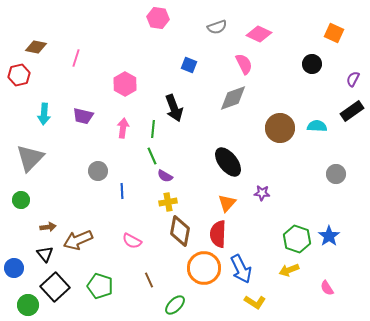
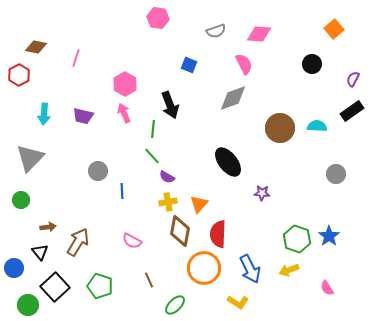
gray semicircle at (217, 27): moved 1 px left, 4 px down
orange square at (334, 33): moved 4 px up; rotated 24 degrees clockwise
pink diamond at (259, 34): rotated 20 degrees counterclockwise
red hexagon at (19, 75): rotated 15 degrees counterclockwise
black arrow at (174, 108): moved 4 px left, 3 px up
pink arrow at (123, 128): moved 1 px right, 15 px up; rotated 30 degrees counterclockwise
green line at (152, 156): rotated 18 degrees counterclockwise
purple semicircle at (165, 176): moved 2 px right, 1 px down
orange triangle at (227, 203): moved 28 px left, 1 px down
brown arrow at (78, 240): moved 2 px down; rotated 144 degrees clockwise
black triangle at (45, 254): moved 5 px left, 2 px up
blue arrow at (241, 269): moved 9 px right
yellow L-shape at (255, 302): moved 17 px left
